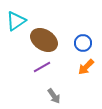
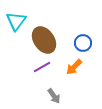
cyan triangle: rotated 20 degrees counterclockwise
brown ellipse: rotated 24 degrees clockwise
orange arrow: moved 12 px left
